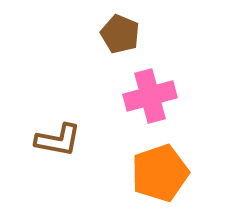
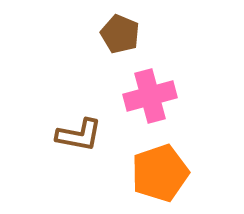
brown L-shape: moved 21 px right, 5 px up
